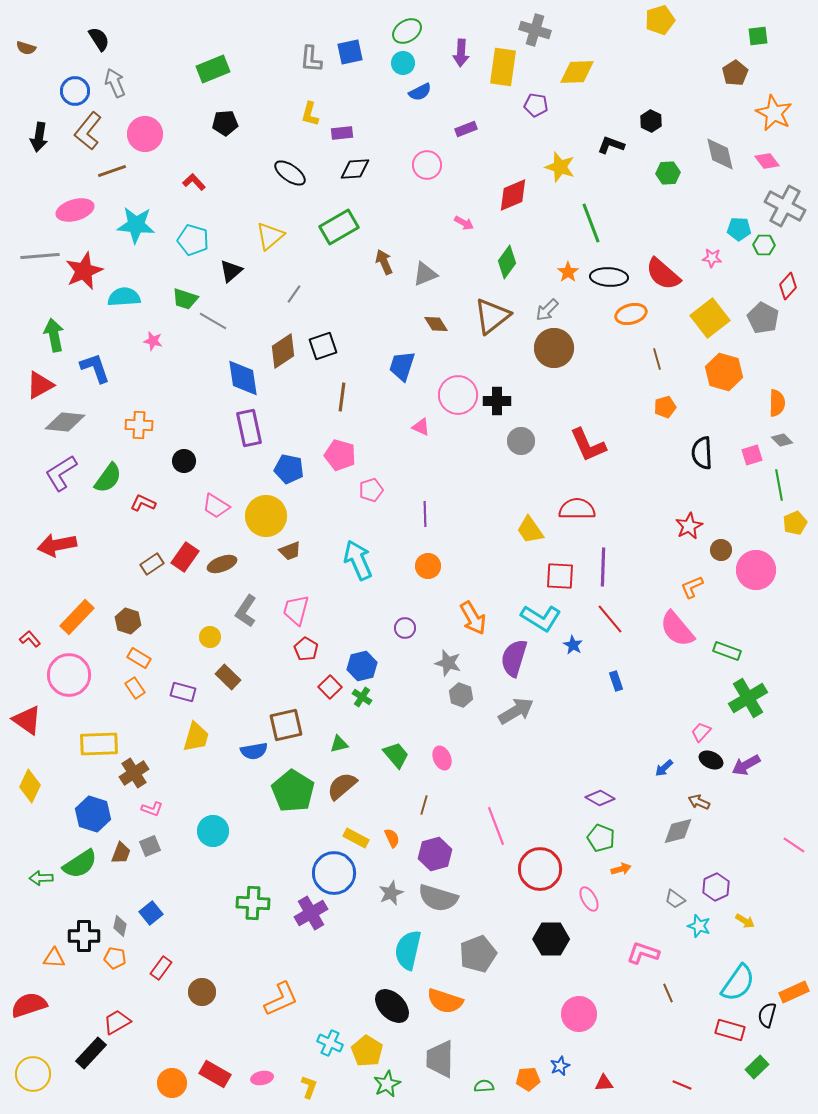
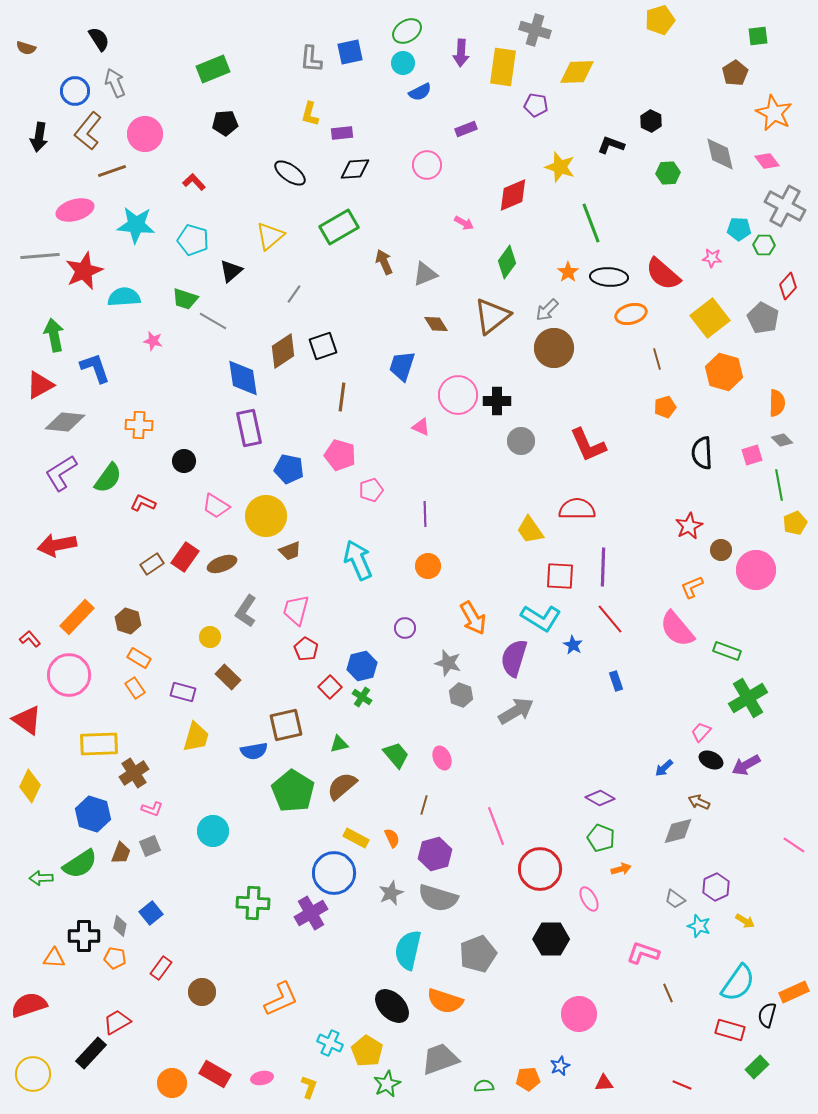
gray trapezoid at (440, 1059): rotated 69 degrees clockwise
